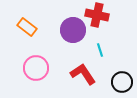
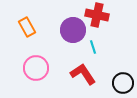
orange rectangle: rotated 24 degrees clockwise
cyan line: moved 7 px left, 3 px up
black circle: moved 1 px right, 1 px down
